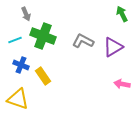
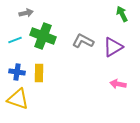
gray arrow: moved 1 px up; rotated 80 degrees counterclockwise
blue cross: moved 4 px left, 7 px down; rotated 14 degrees counterclockwise
yellow rectangle: moved 4 px left, 3 px up; rotated 36 degrees clockwise
pink arrow: moved 4 px left
